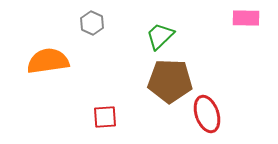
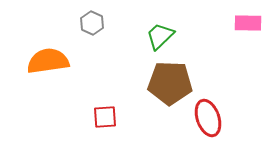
pink rectangle: moved 2 px right, 5 px down
brown pentagon: moved 2 px down
red ellipse: moved 1 px right, 4 px down
